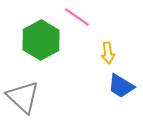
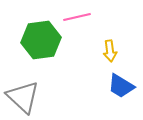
pink line: rotated 48 degrees counterclockwise
green hexagon: rotated 21 degrees clockwise
yellow arrow: moved 2 px right, 2 px up
